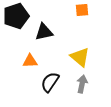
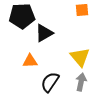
black pentagon: moved 6 px right; rotated 15 degrees clockwise
black triangle: moved 1 px down; rotated 18 degrees counterclockwise
yellow triangle: rotated 10 degrees clockwise
gray arrow: moved 1 px left, 2 px up
